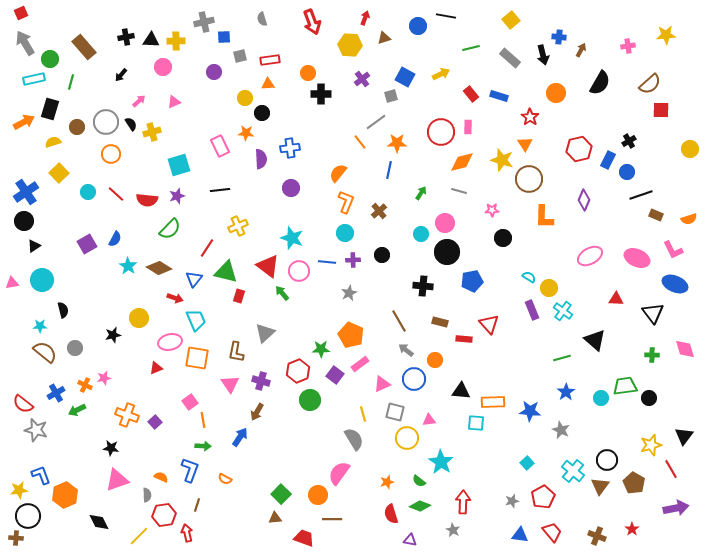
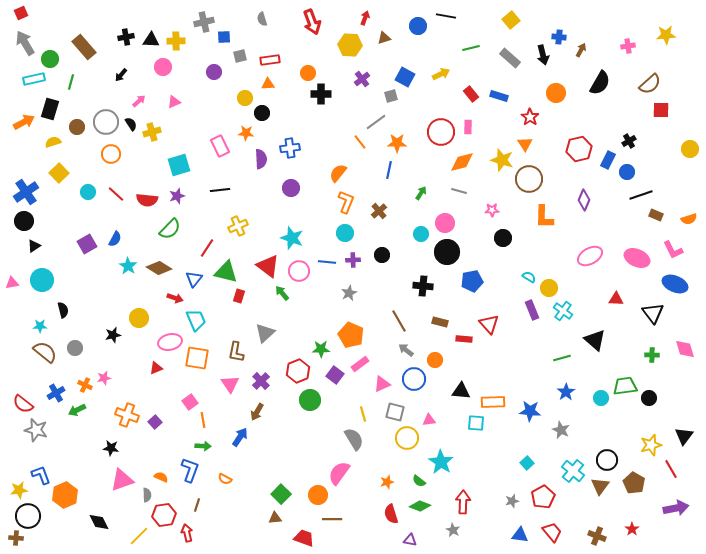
purple cross at (261, 381): rotated 30 degrees clockwise
pink triangle at (117, 480): moved 5 px right
